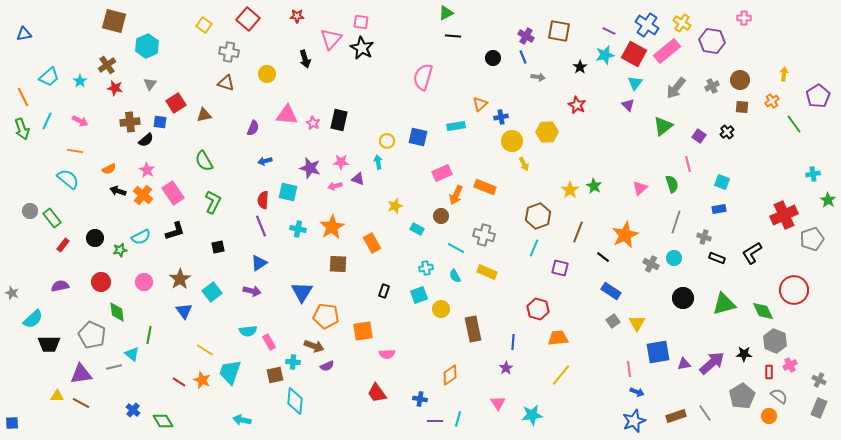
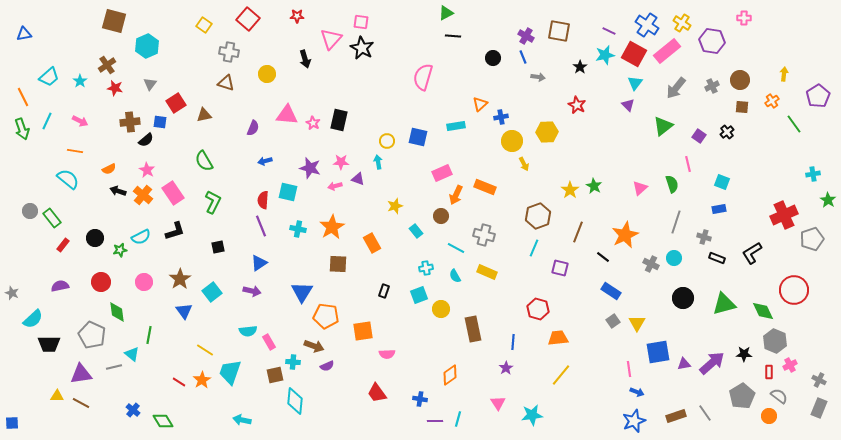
cyan rectangle at (417, 229): moved 1 px left, 2 px down; rotated 24 degrees clockwise
orange star at (202, 380): rotated 18 degrees clockwise
